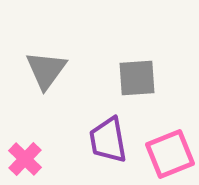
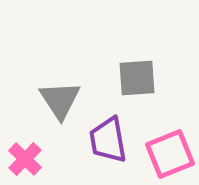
gray triangle: moved 14 px right, 30 px down; rotated 9 degrees counterclockwise
